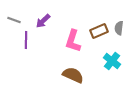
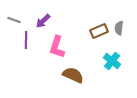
pink L-shape: moved 16 px left, 6 px down
